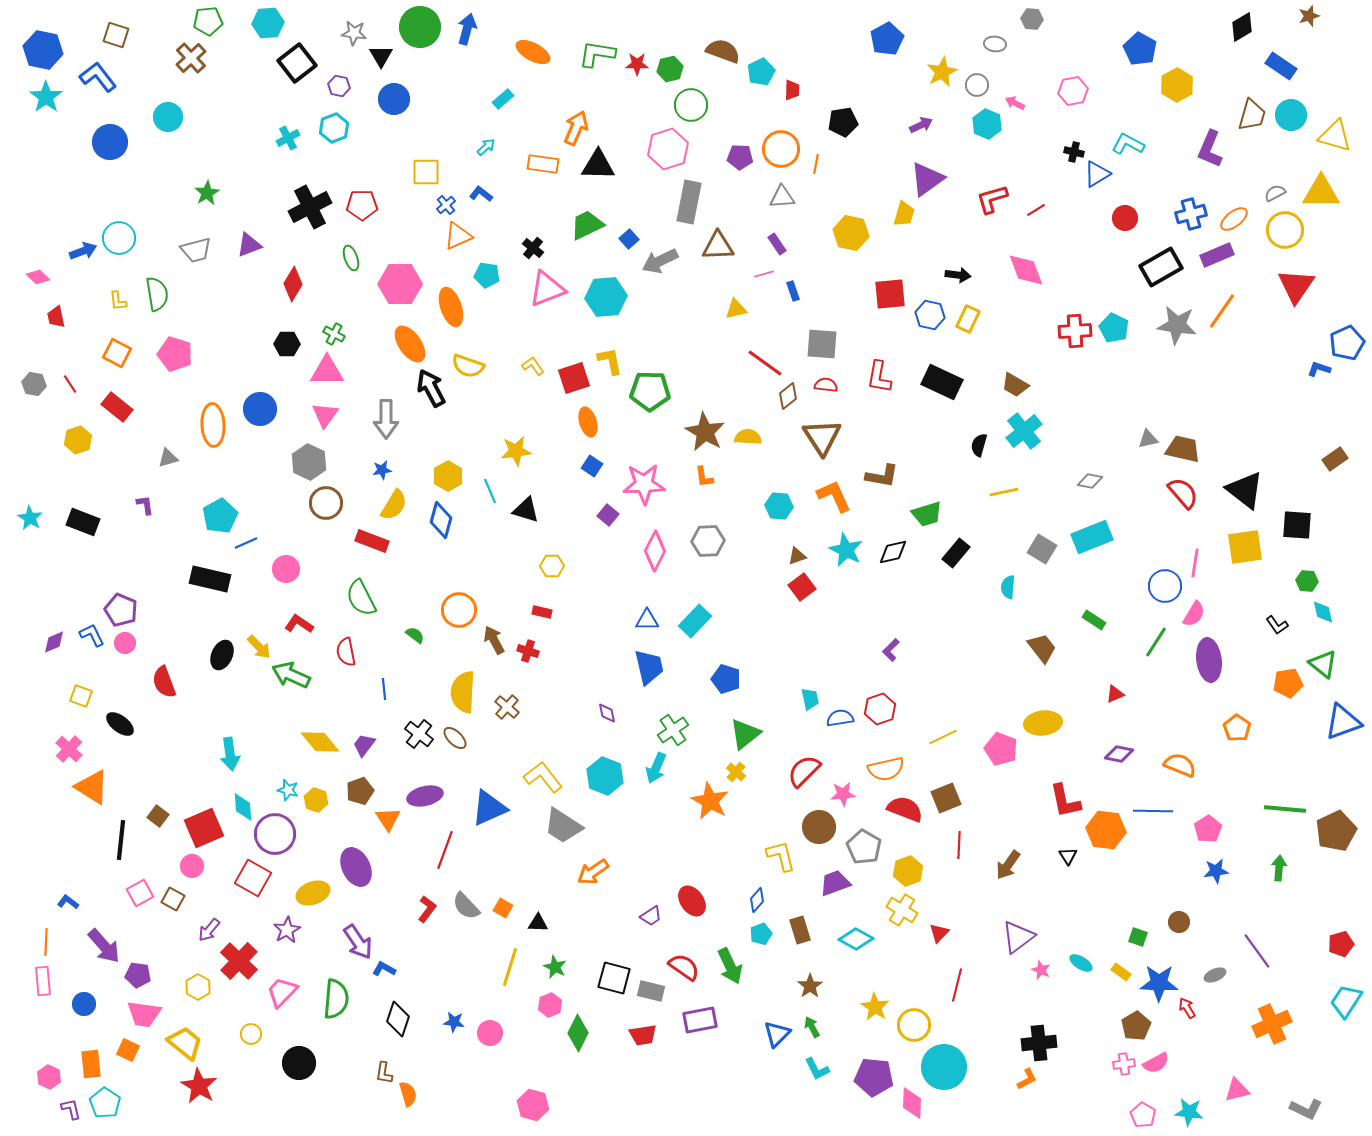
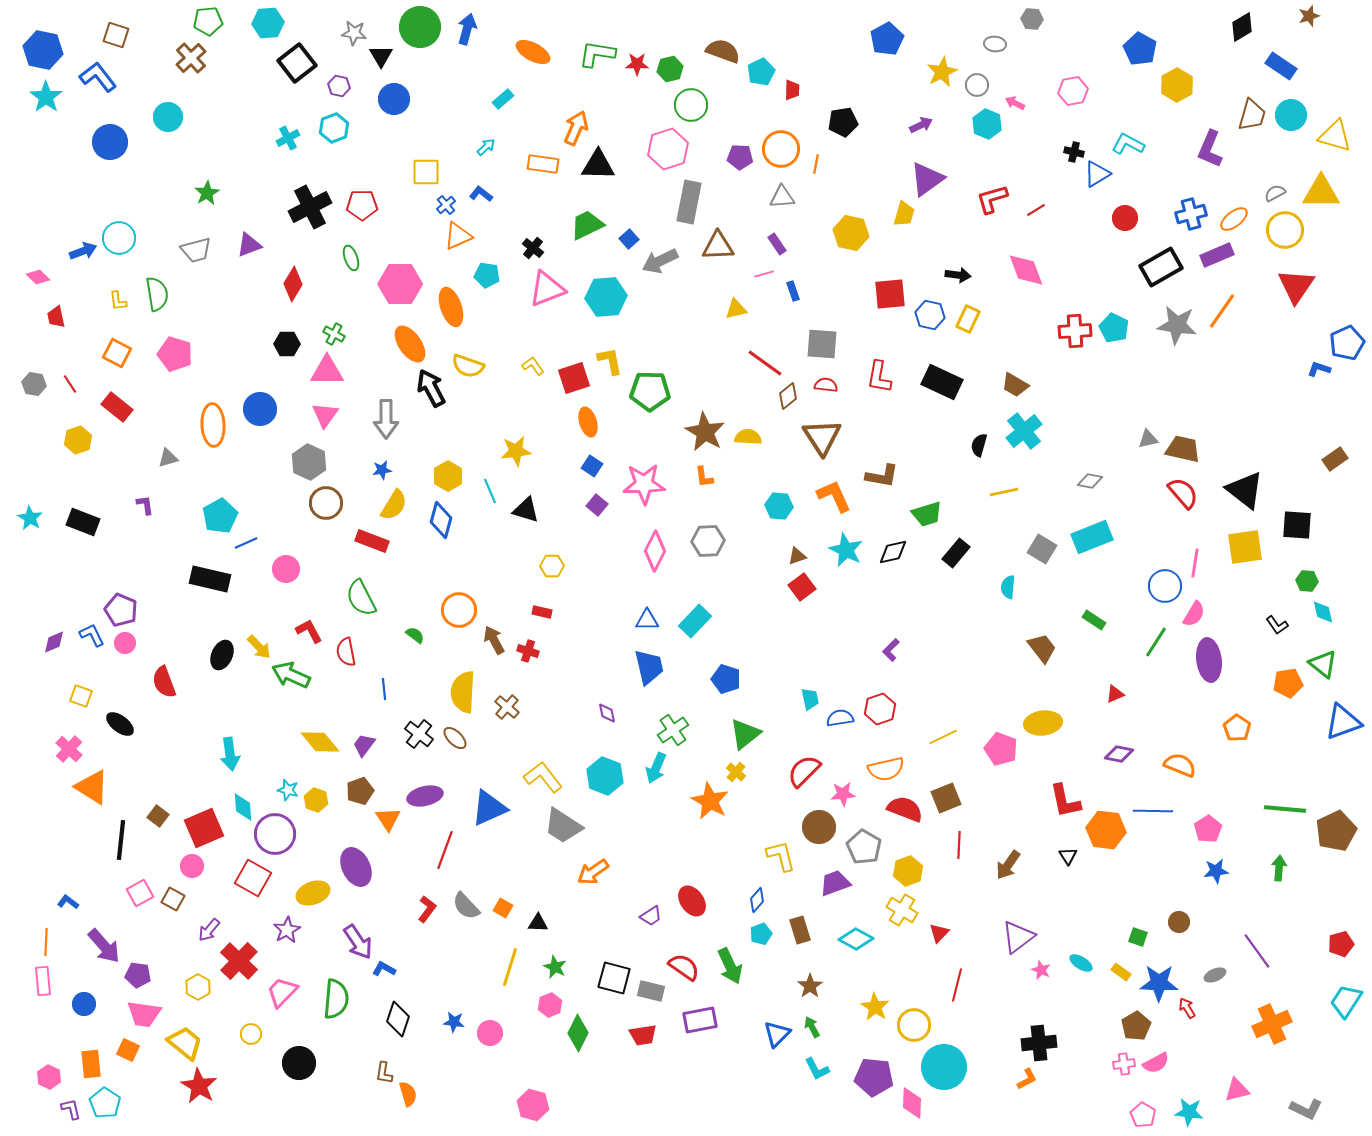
purple square at (608, 515): moved 11 px left, 10 px up
red L-shape at (299, 624): moved 10 px right, 7 px down; rotated 28 degrees clockwise
